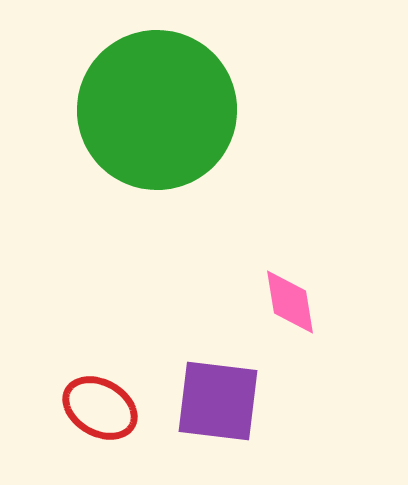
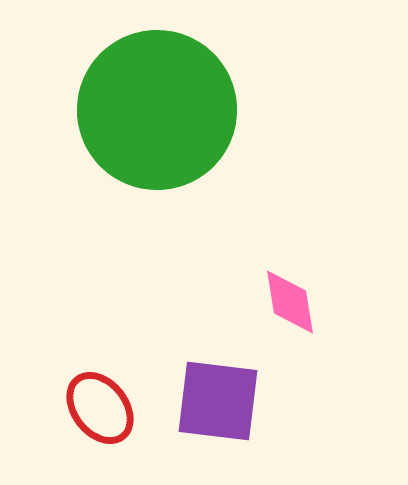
red ellipse: rotated 22 degrees clockwise
